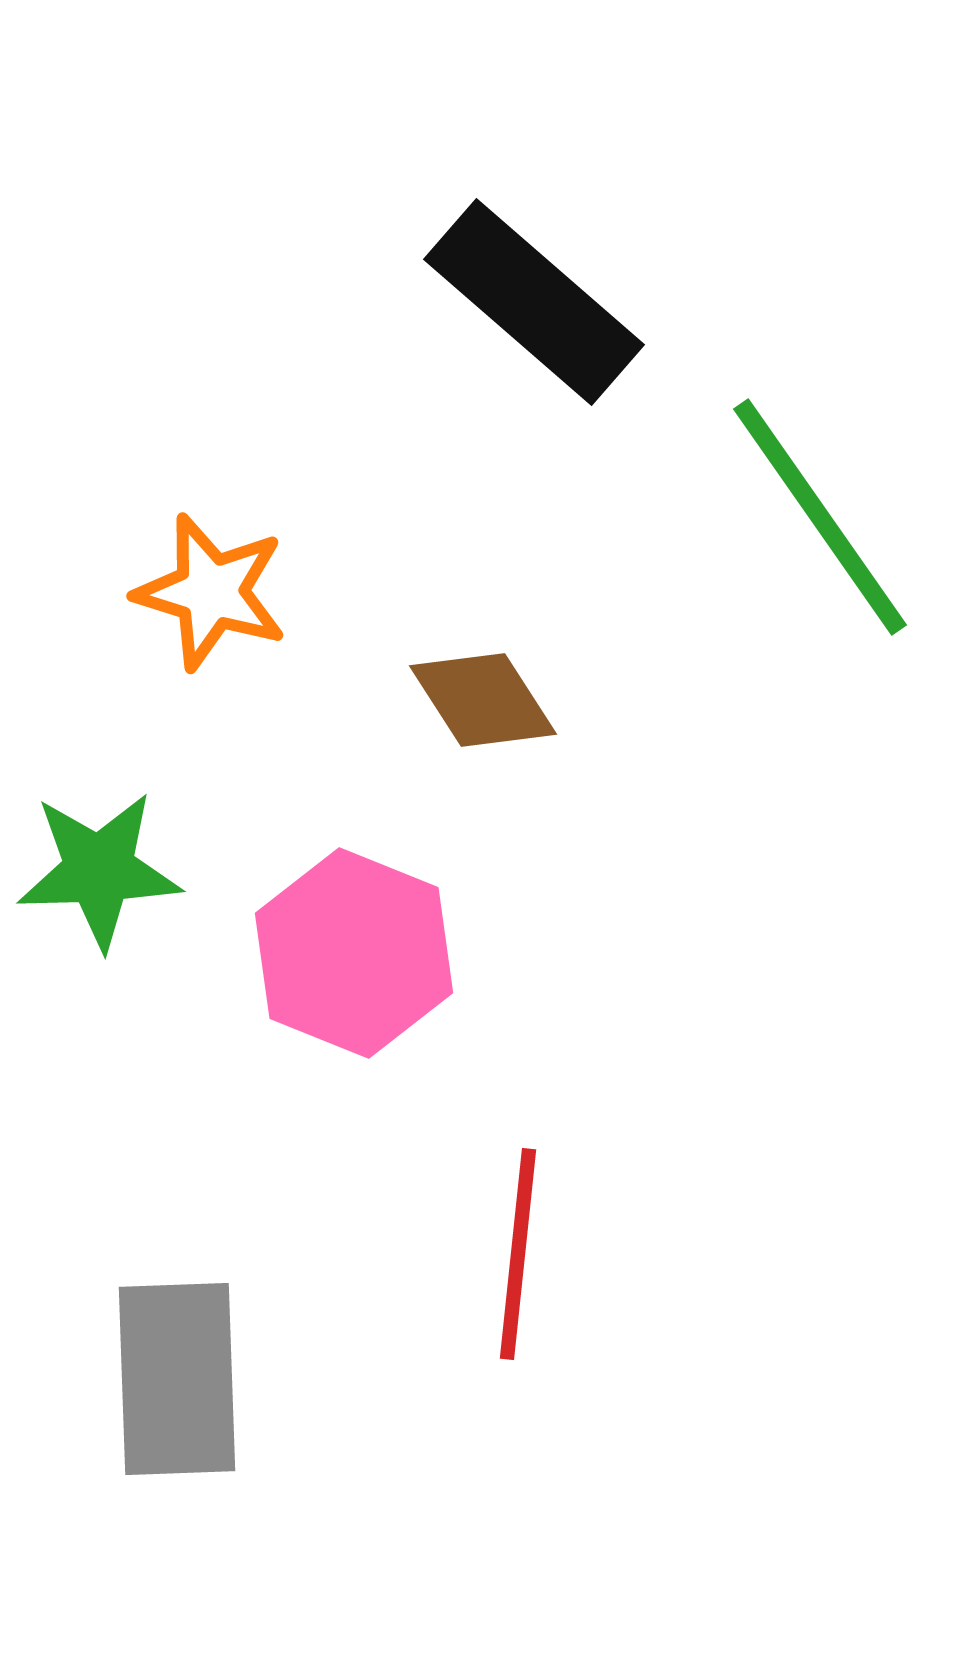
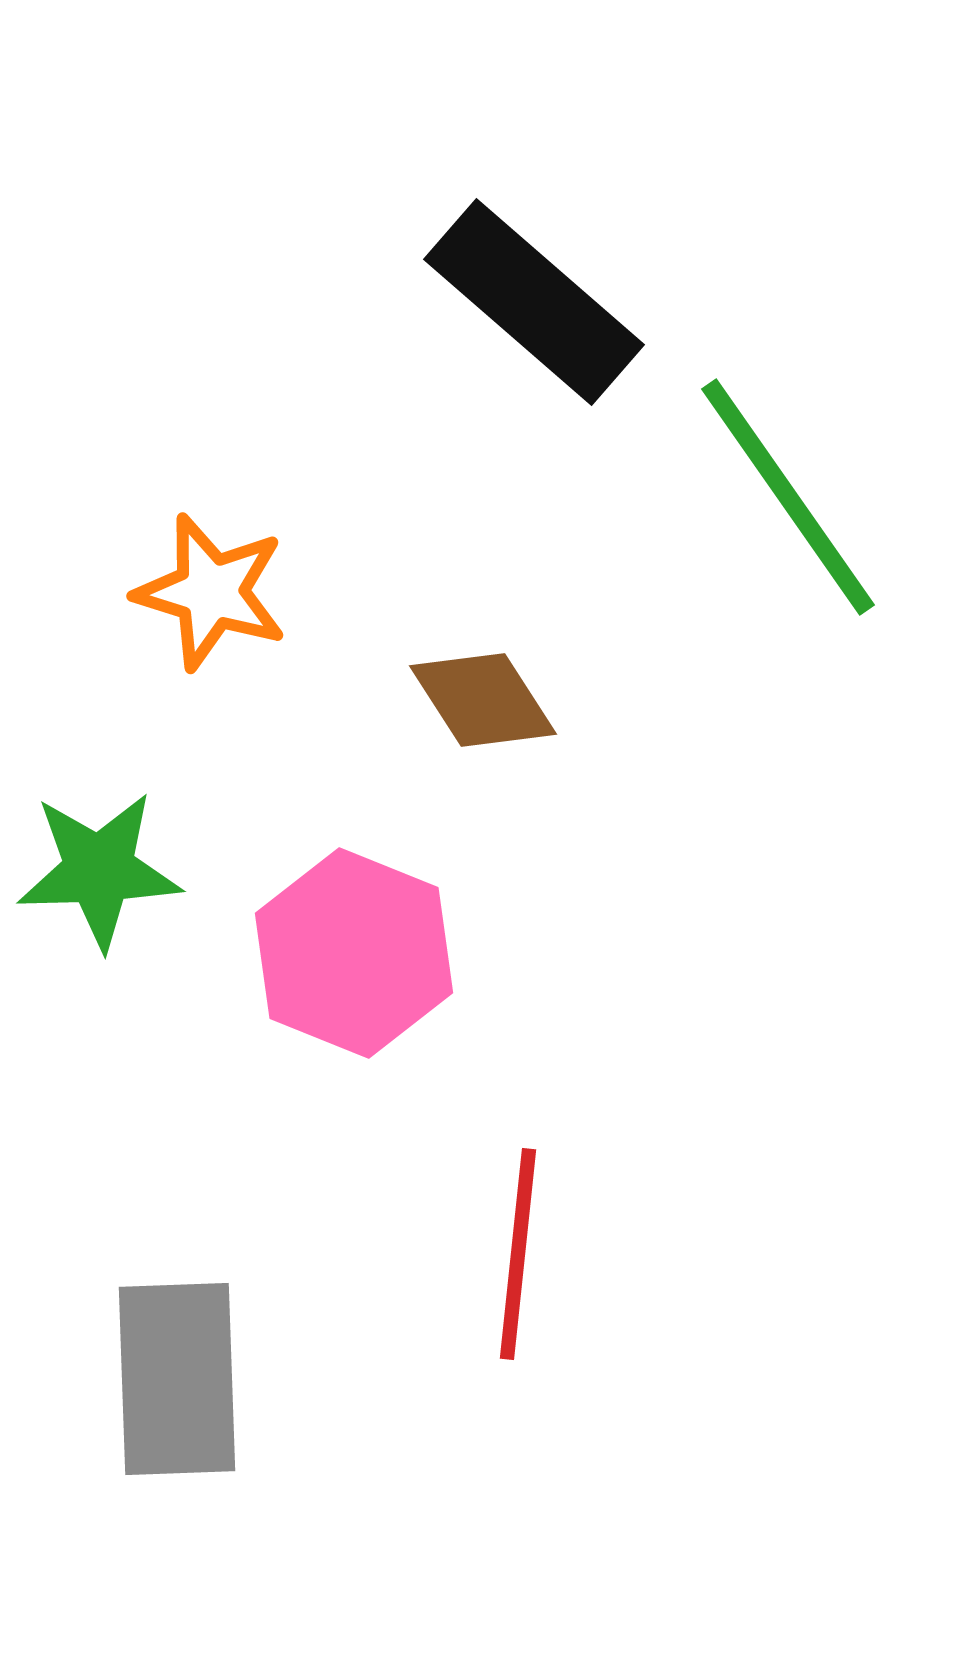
green line: moved 32 px left, 20 px up
